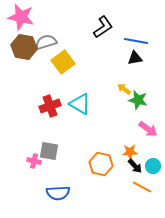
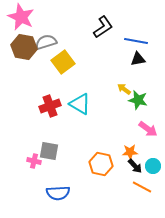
pink star: rotated 12 degrees clockwise
black triangle: moved 3 px right, 1 px down
